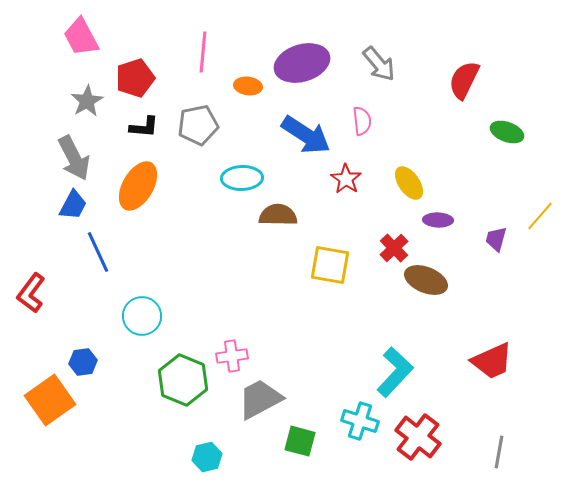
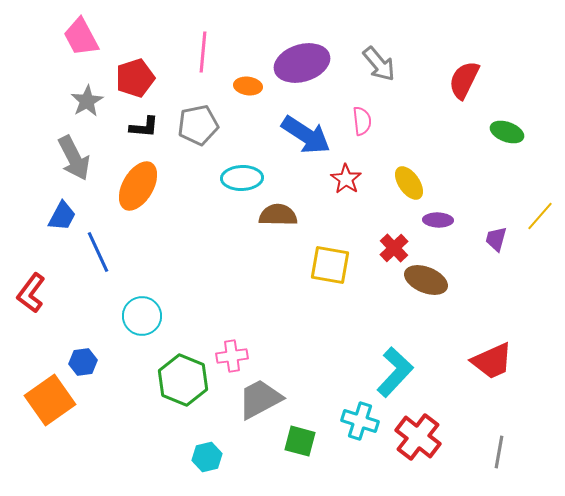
blue trapezoid at (73, 205): moved 11 px left, 11 px down
